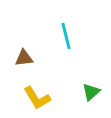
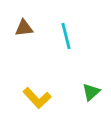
brown triangle: moved 30 px up
yellow L-shape: rotated 12 degrees counterclockwise
